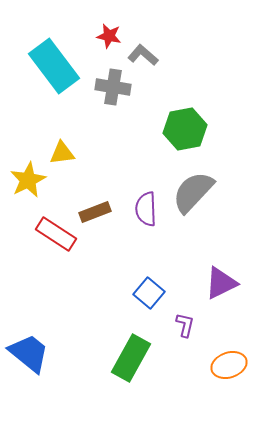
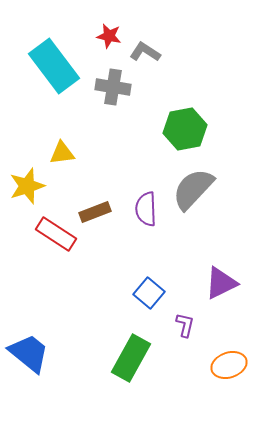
gray L-shape: moved 2 px right, 3 px up; rotated 8 degrees counterclockwise
yellow star: moved 1 px left, 6 px down; rotated 9 degrees clockwise
gray semicircle: moved 3 px up
